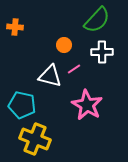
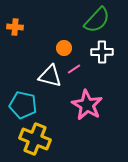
orange circle: moved 3 px down
cyan pentagon: moved 1 px right
